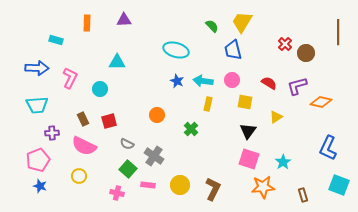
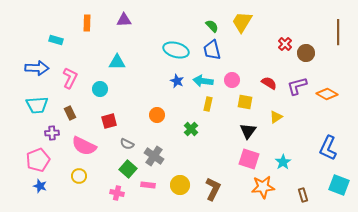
blue trapezoid at (233, 50): moved 21 px left
orange diamond at (321, 102): moved 6 px right, 8 px up; rotated 15 degrees clockwise
brown rectangle at (83, 119): moved 13 px left, 6 px up
